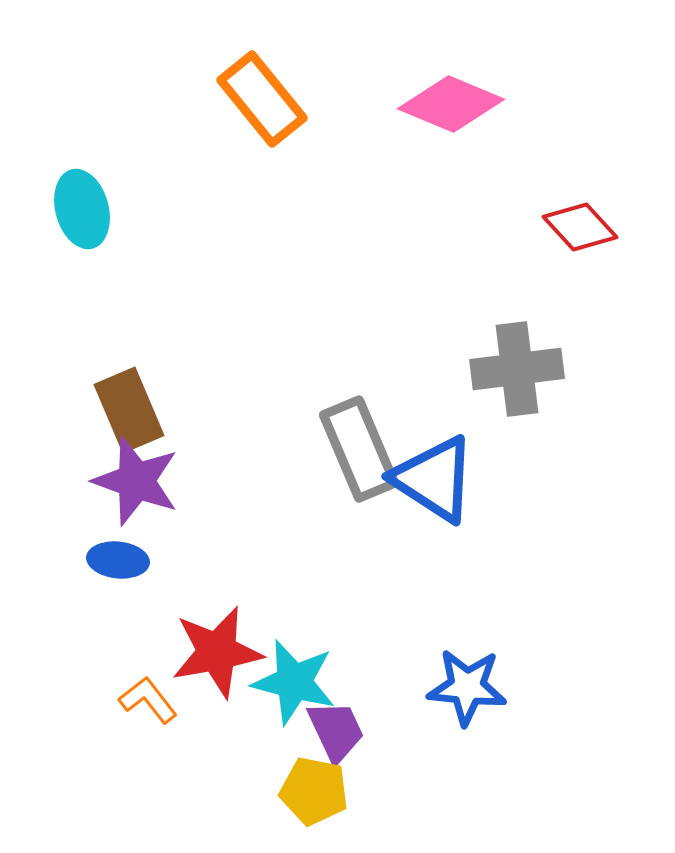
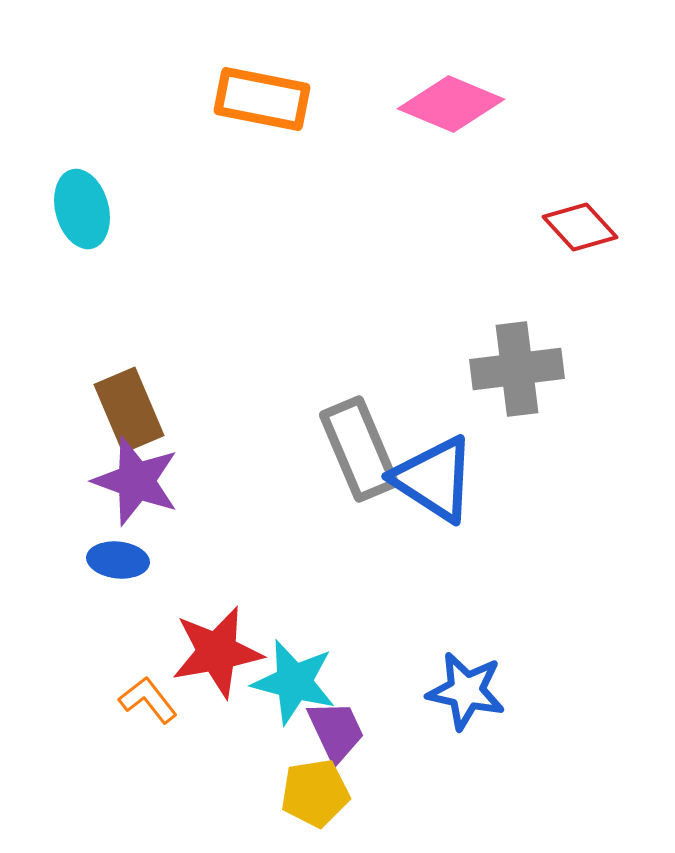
orange rectangle: rotated 40 degrees counterclockwise
blue star: moved 1 px left, 4 px down; rotated 6 degrees clockwise
yellow pentagon: moved 1 px right, 2 px down; rotated 20 degrees counterclockwise
